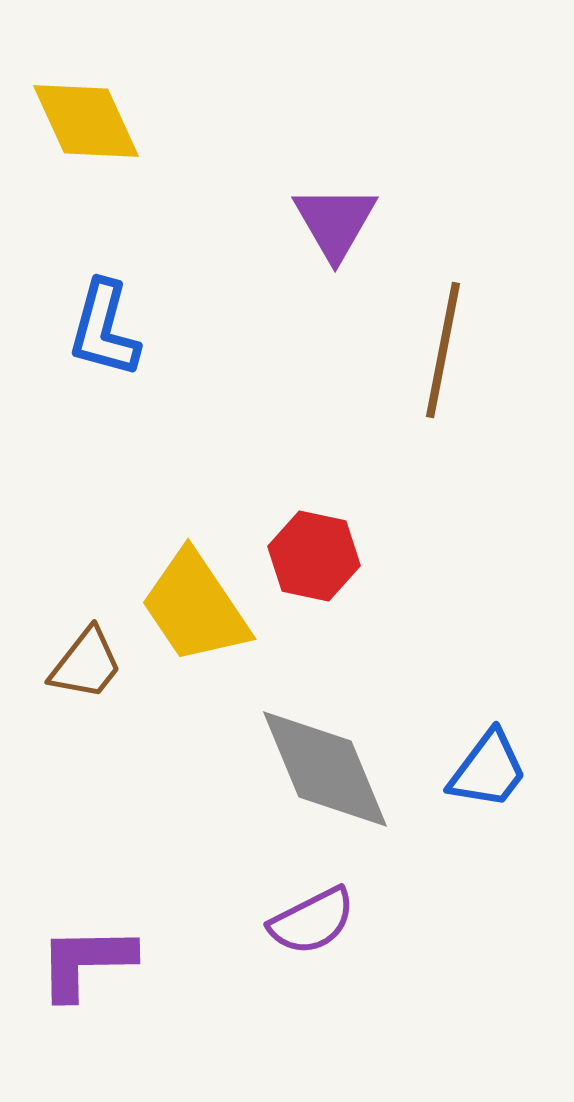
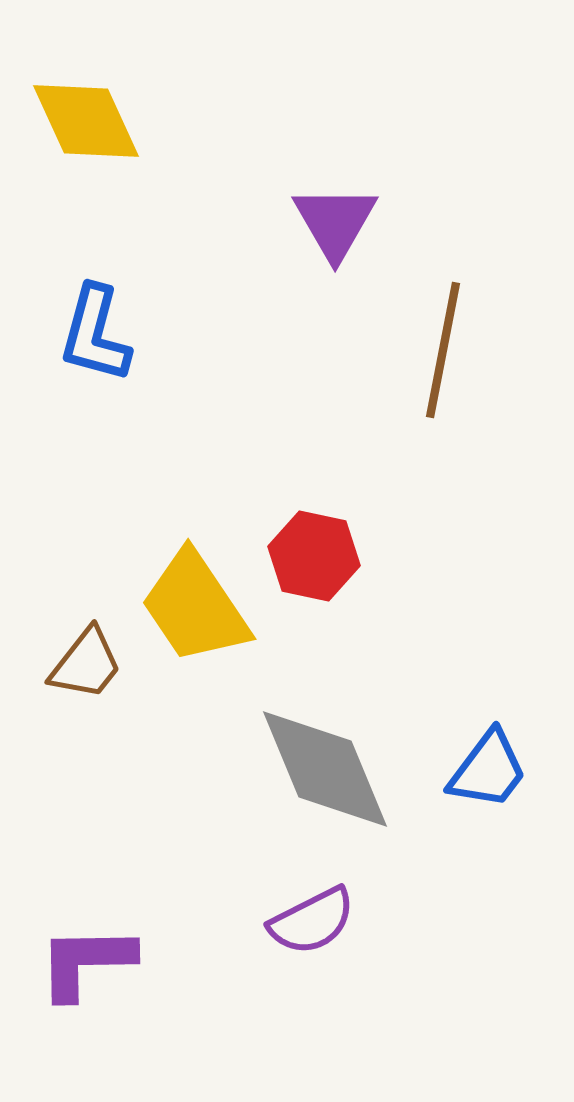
blue L-shape: moved 9 px left, 5 px down
